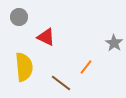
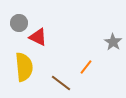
gray circle: moved 6 px down
red triangle: moved 8 px left
gray star: moved 1 px left, 1 px up
